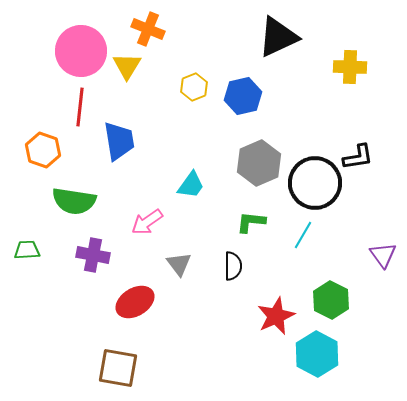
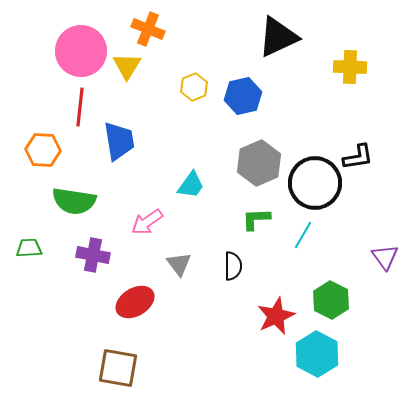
orange hexagon: rotated 16 degrees counterclockwise
green L-shape: moved 5 px right, 3 px up; rotated 8 degrees counterclockwise
green trapezoid: moved 2 px right, 2 px up
purple triangle: moved 2 px right, 2 px down
